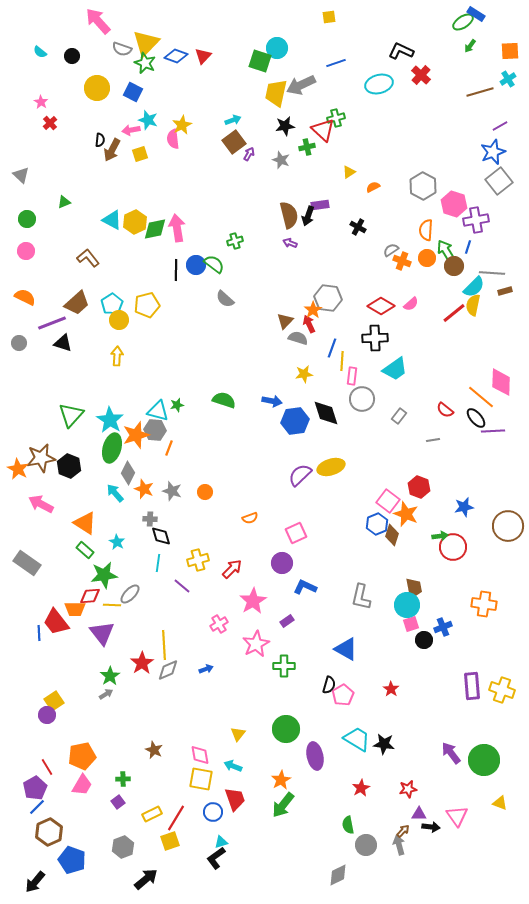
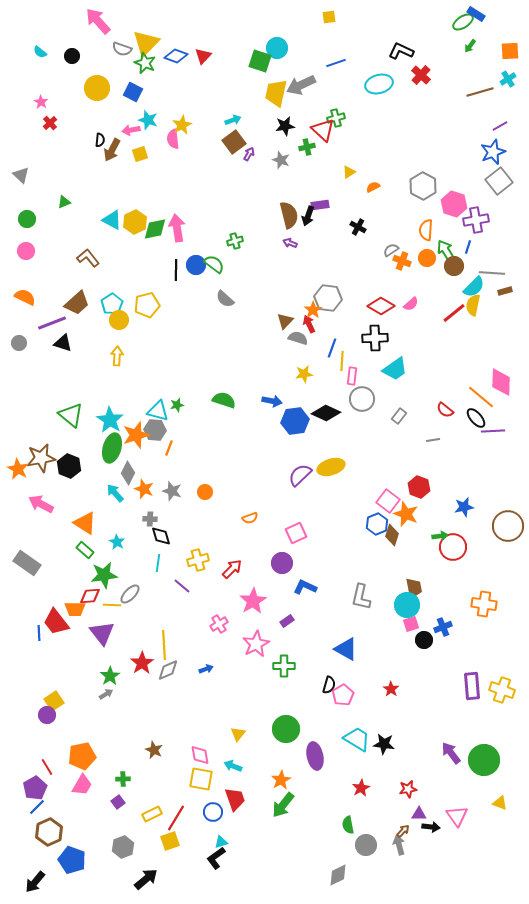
black diamond at (326, 413): rotated 48 degrees counterclockwise
green triangle at (71, 415): rotated 32 degrees counterclockwise
